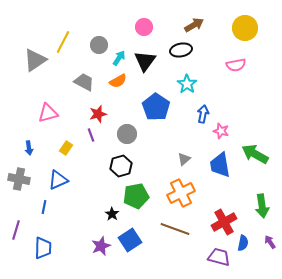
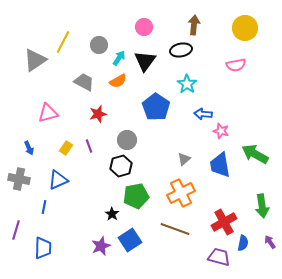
brown arrow at (194, 25): rotated 54 degrees counterclockwise
blue arrow at (203, 114): rotated 96 degrees counterclockwise
gray circle at (127, 134): moved 6 px down
purple line at (91, 135): moved 2 px left, 11 px down
blue arrow at (29, 148): rotated 16 degrees counterclockwise
